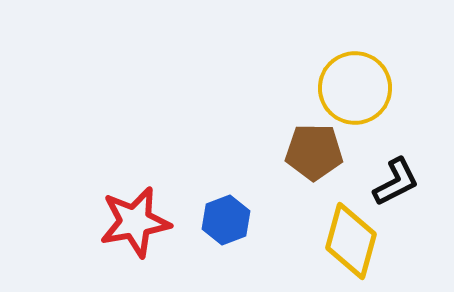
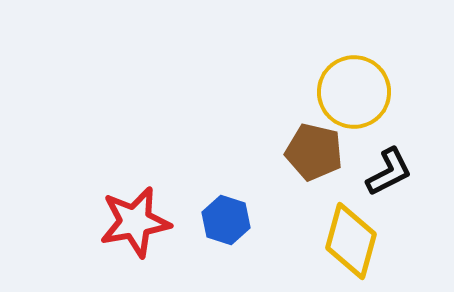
yellow circle: moved 1 px left, 4 px down
brown pentagon: rotated 12 degrees clockwise
black L-shape: moved 7 px left, 10 px up
blue hexagon: rotated 21 degrees counterclockwise
